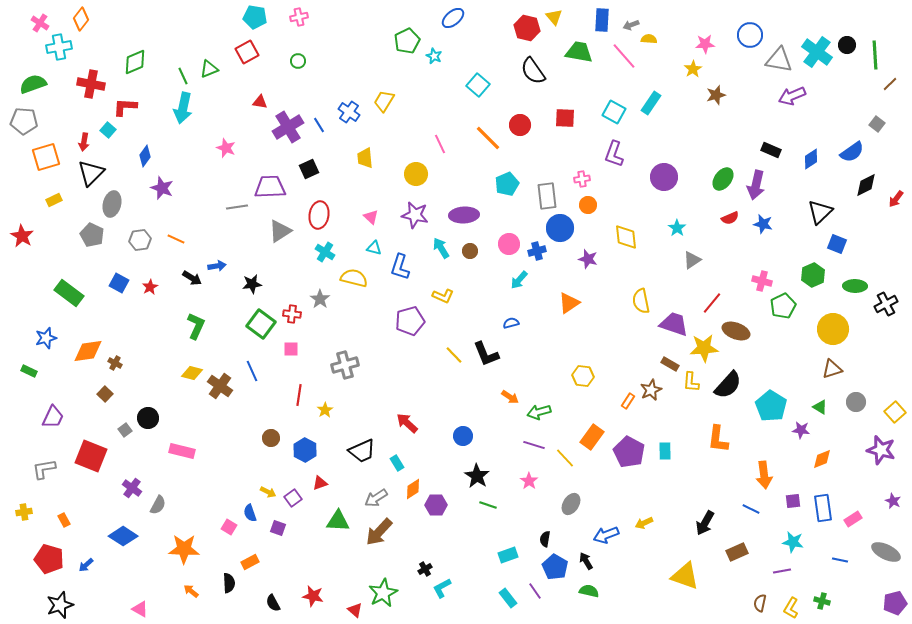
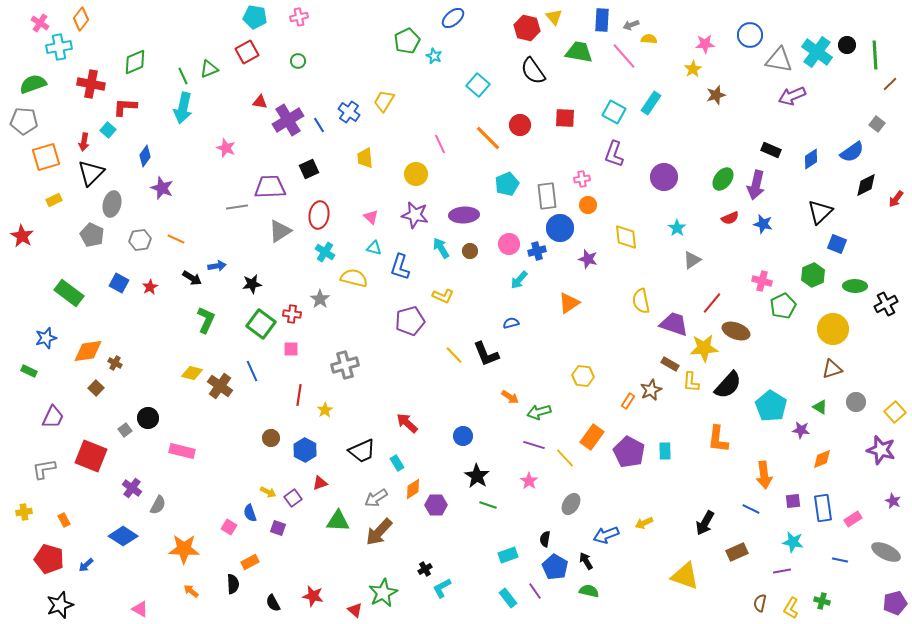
purple cross at (288, 127): moved 7 px up
green L-shape at (196, 326): moved 10 px right, 6 px up
brown square at (105, 394): moved 9 px left, 6 px up
black semicircle at (229, 583): moved 4 px right, 1 px down
